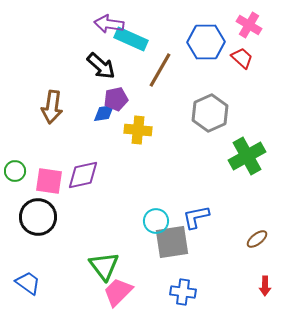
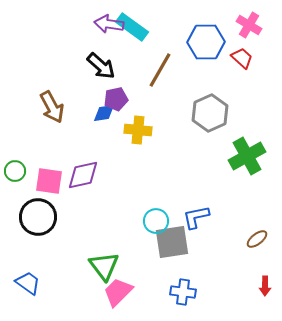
cyan rectangle: moved 1 px right, 12 px up; rotated 12 degrees clockwise
brown arrow: rotated 36 degrees counterclockwise
